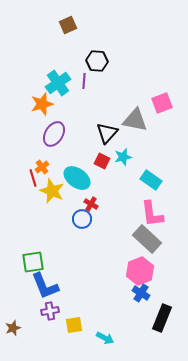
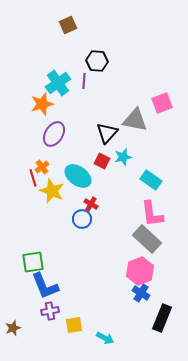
cyan ellipse: moved 1 px right, 2 px up
